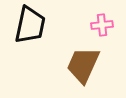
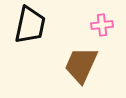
brown trapezoid: moved 2 px left
